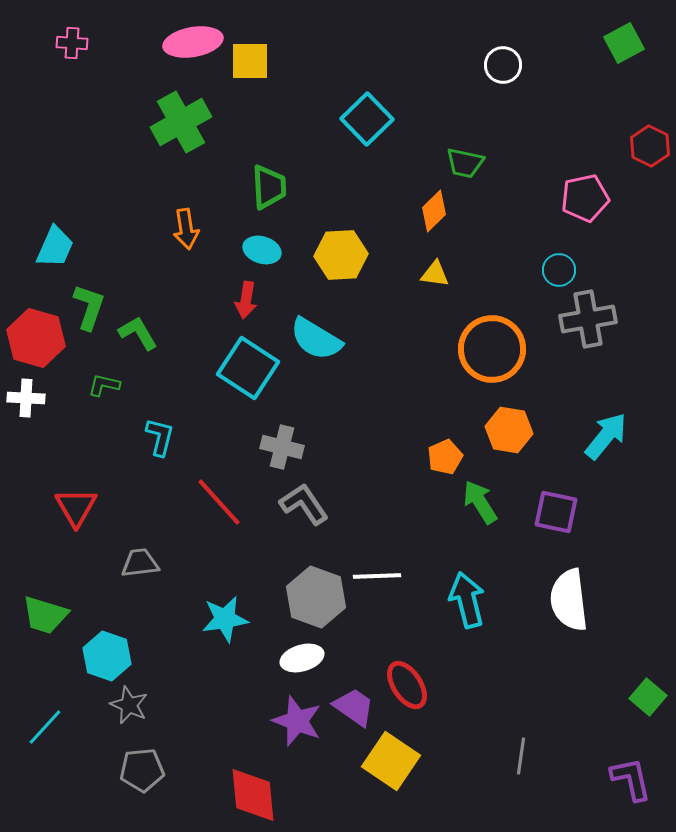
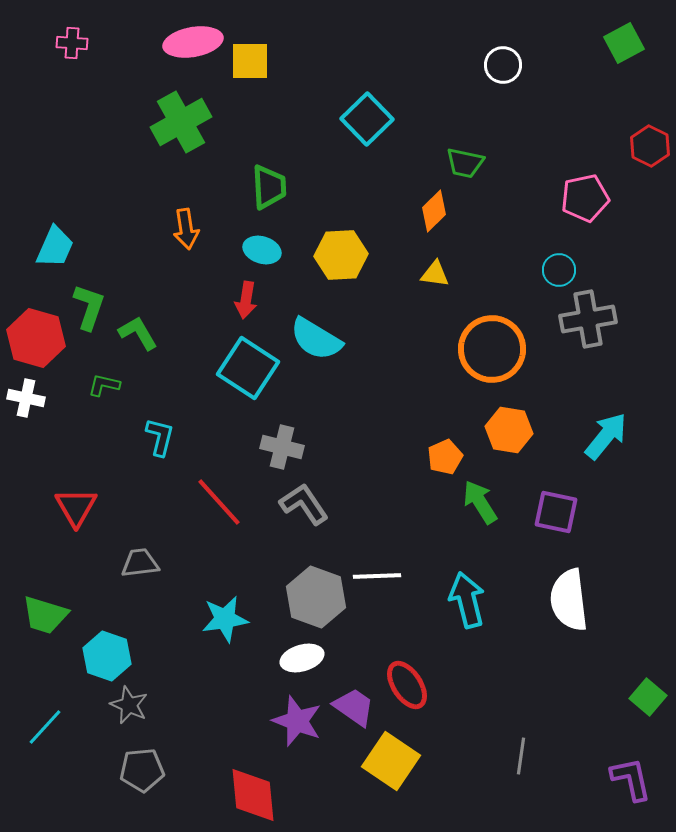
white cross at (26, 398): rotated 9 degrees clockwise
